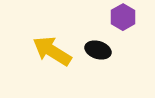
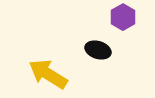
yellow arrow: moved 4 px left, 23 px down
